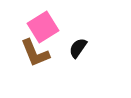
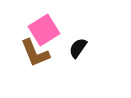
pink square: moved 1 px right, 3 px down
